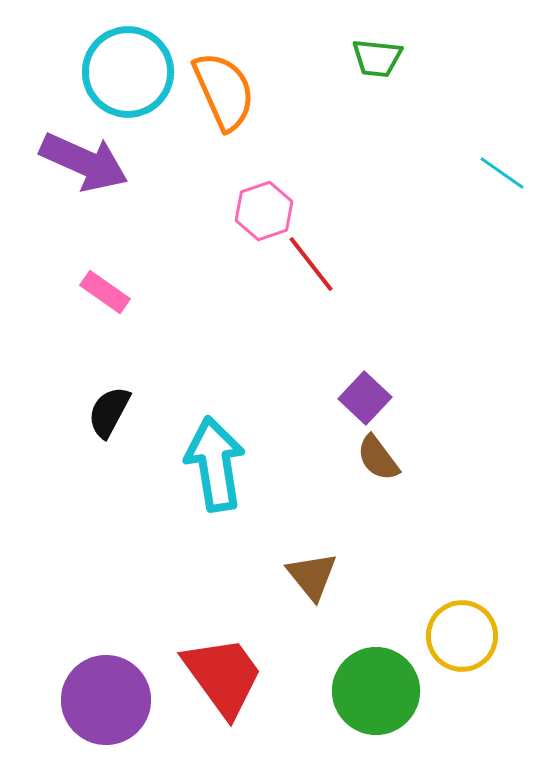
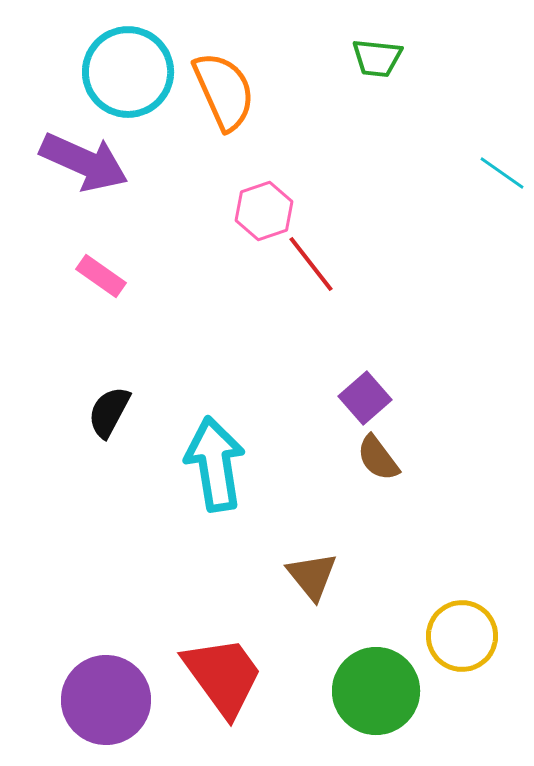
pink rectangle: moved 4 px left, 16 px up
purple square: rotated 6 degrees clockwise
